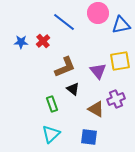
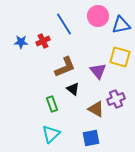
pink circle: moved 3 px down
blue line: moved 2 px down; rotated 20 degrees clockwise
red cross: rotated 16 degrees clockwise
yellow square: moved 4 px up; rotated 25 degrees clockwise
blue square: moved 2 px right, 1 px down; rotated 18 degrees counterclockwise
